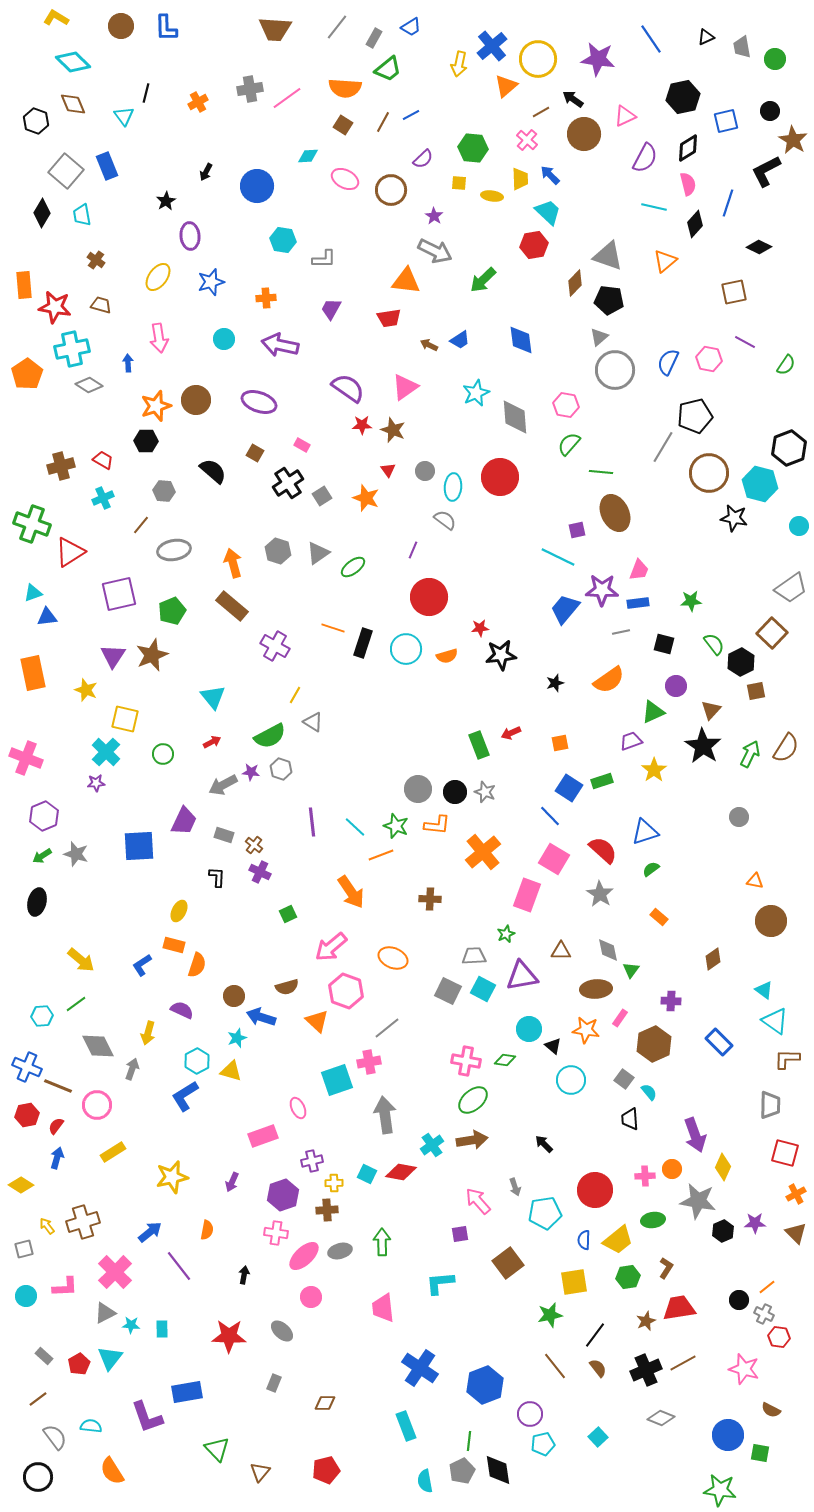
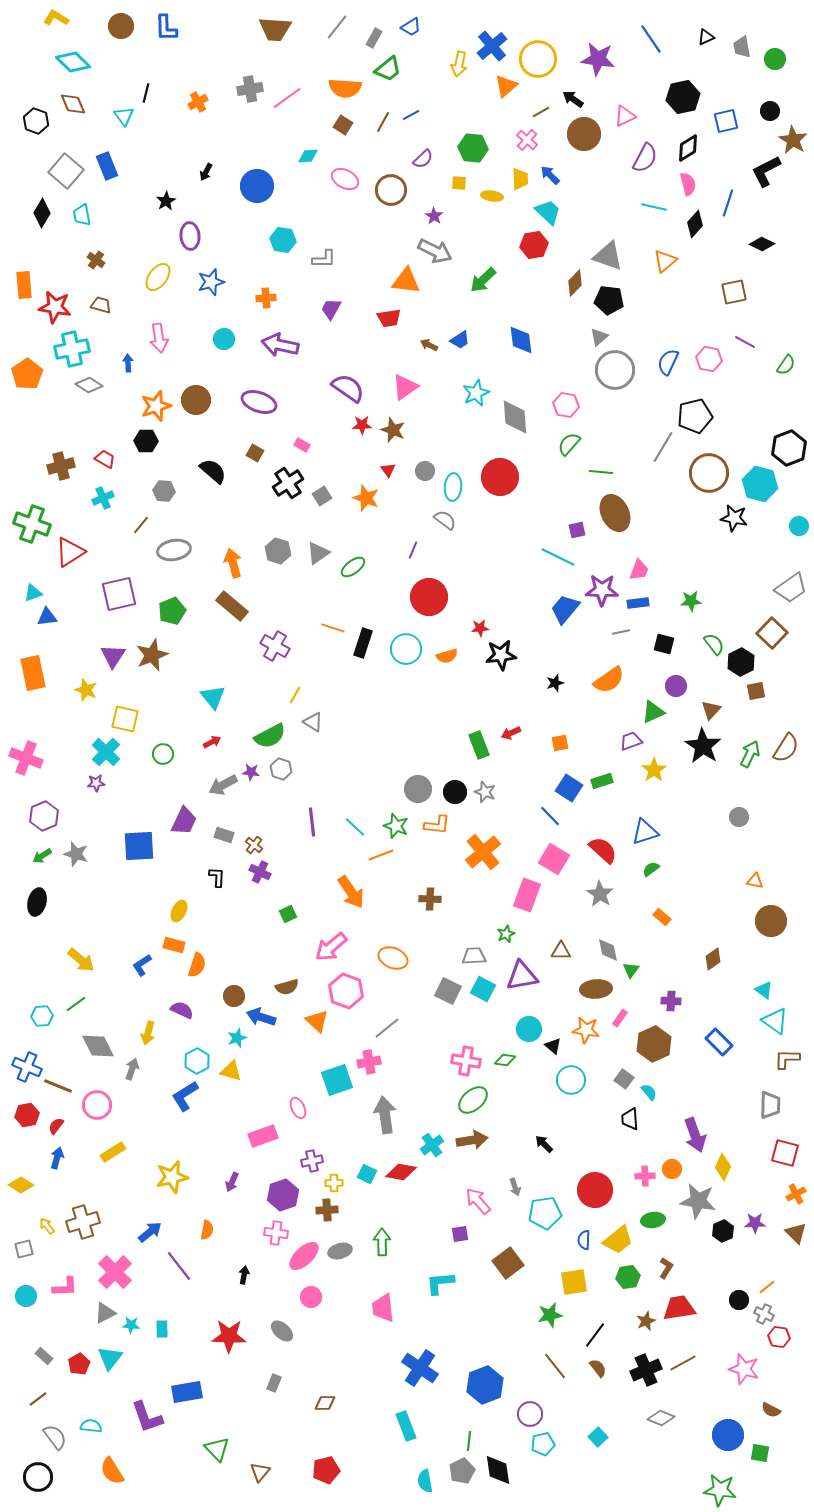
black diamond at (759, 247): moved 3 px right, 3 px up
red trapezoid at (103, 460): moved 2 px right, 1 px up
orange rectangle at (659, 917): moved 3 px right
